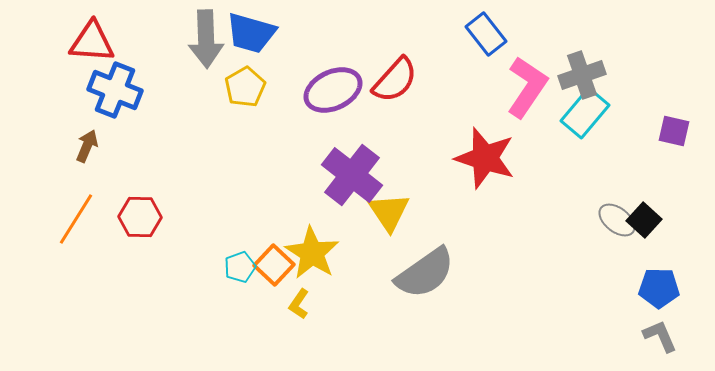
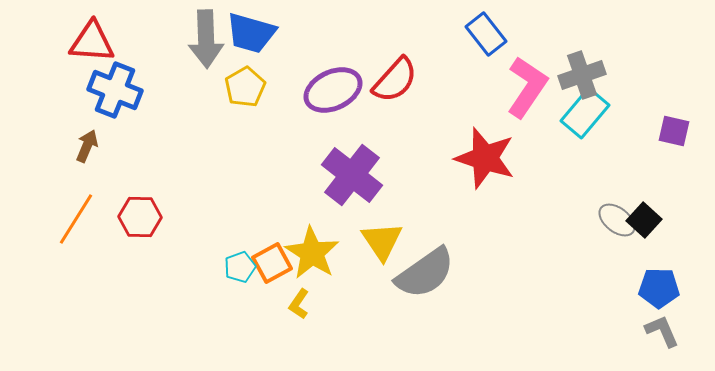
yellow triangle: moved 7 px left, 29 px down
orange square: moved 2 px left, 2 px up; rotated 18 degrees clockwise
gray L-shape: moved 2 px right, 5 px up
